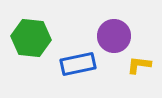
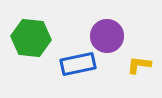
purple circle: moved 7 px left
